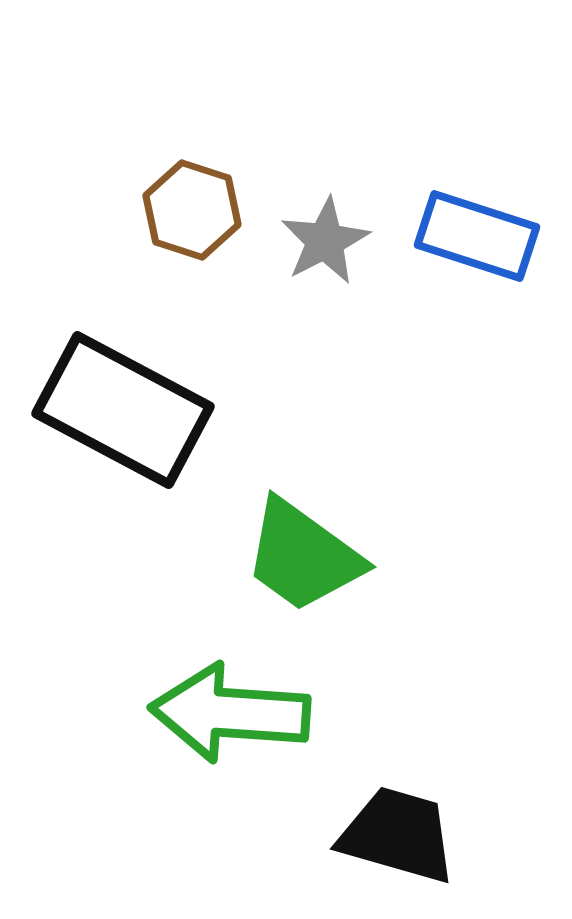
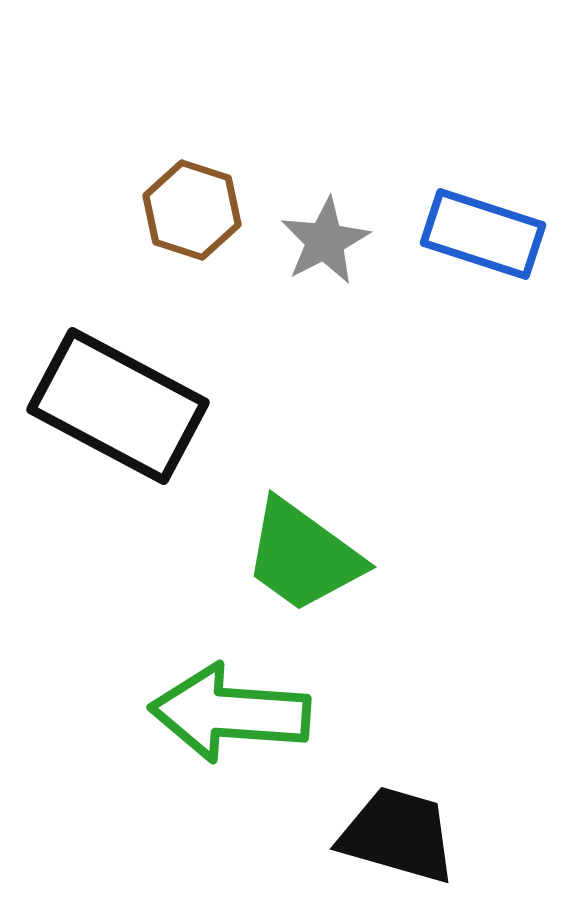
blue rectangle: moved 6 px right, 2 px up
black rectangle: moved 5 px left, 4 px up
